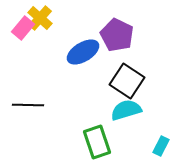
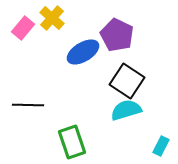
yellow cross: moved 12 px right
green rectangle: moved 25 px left
